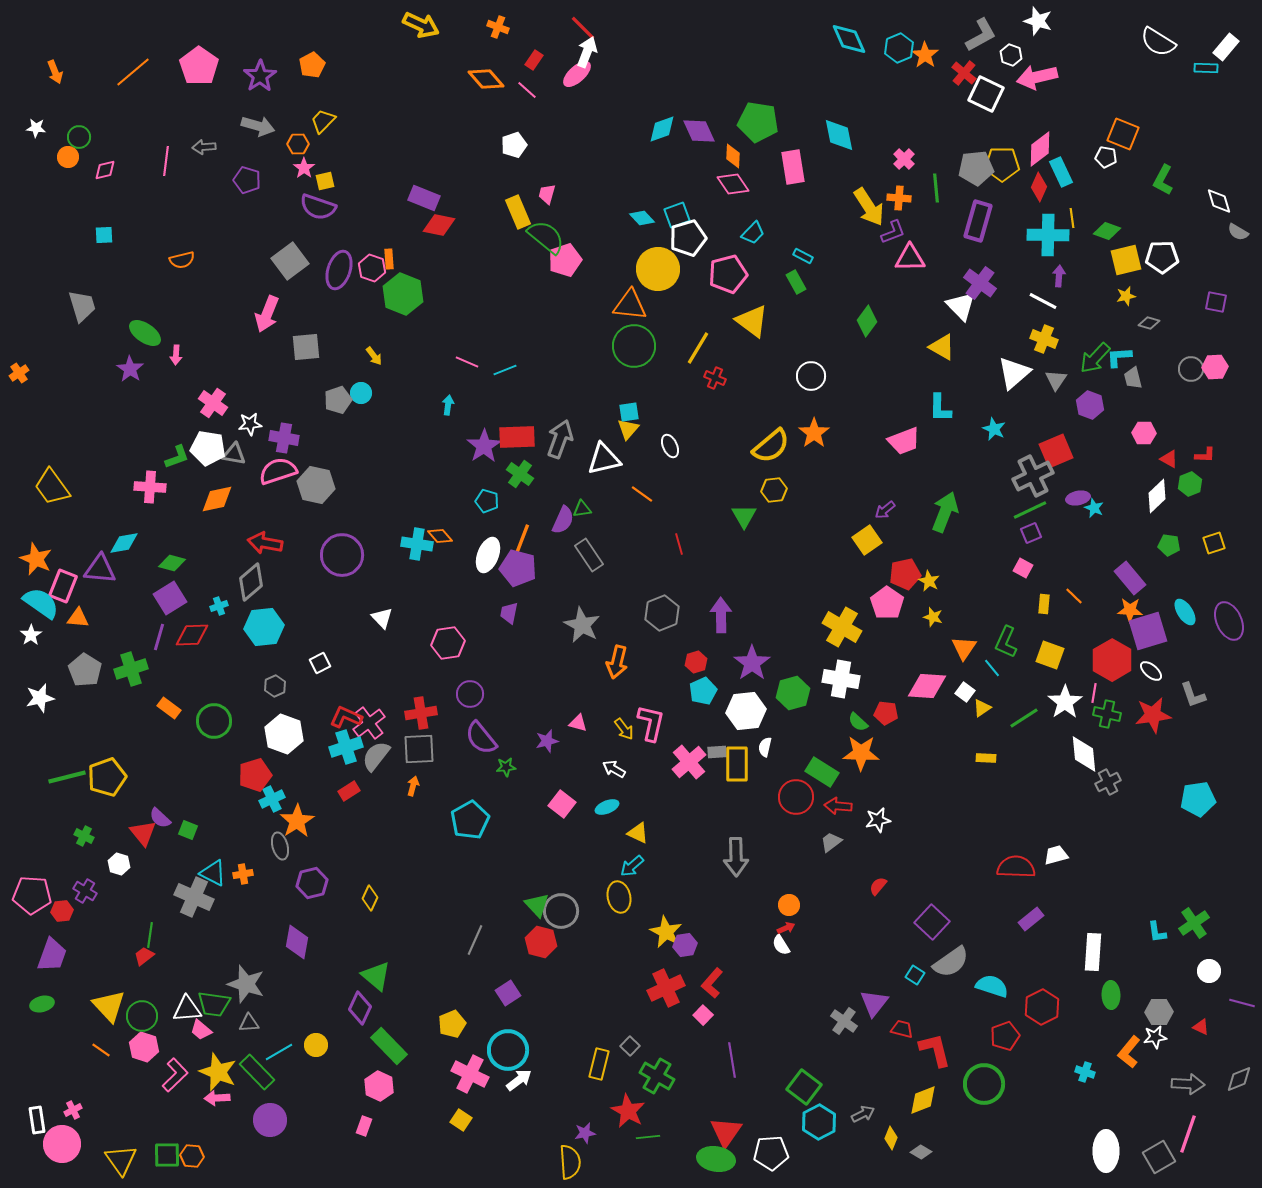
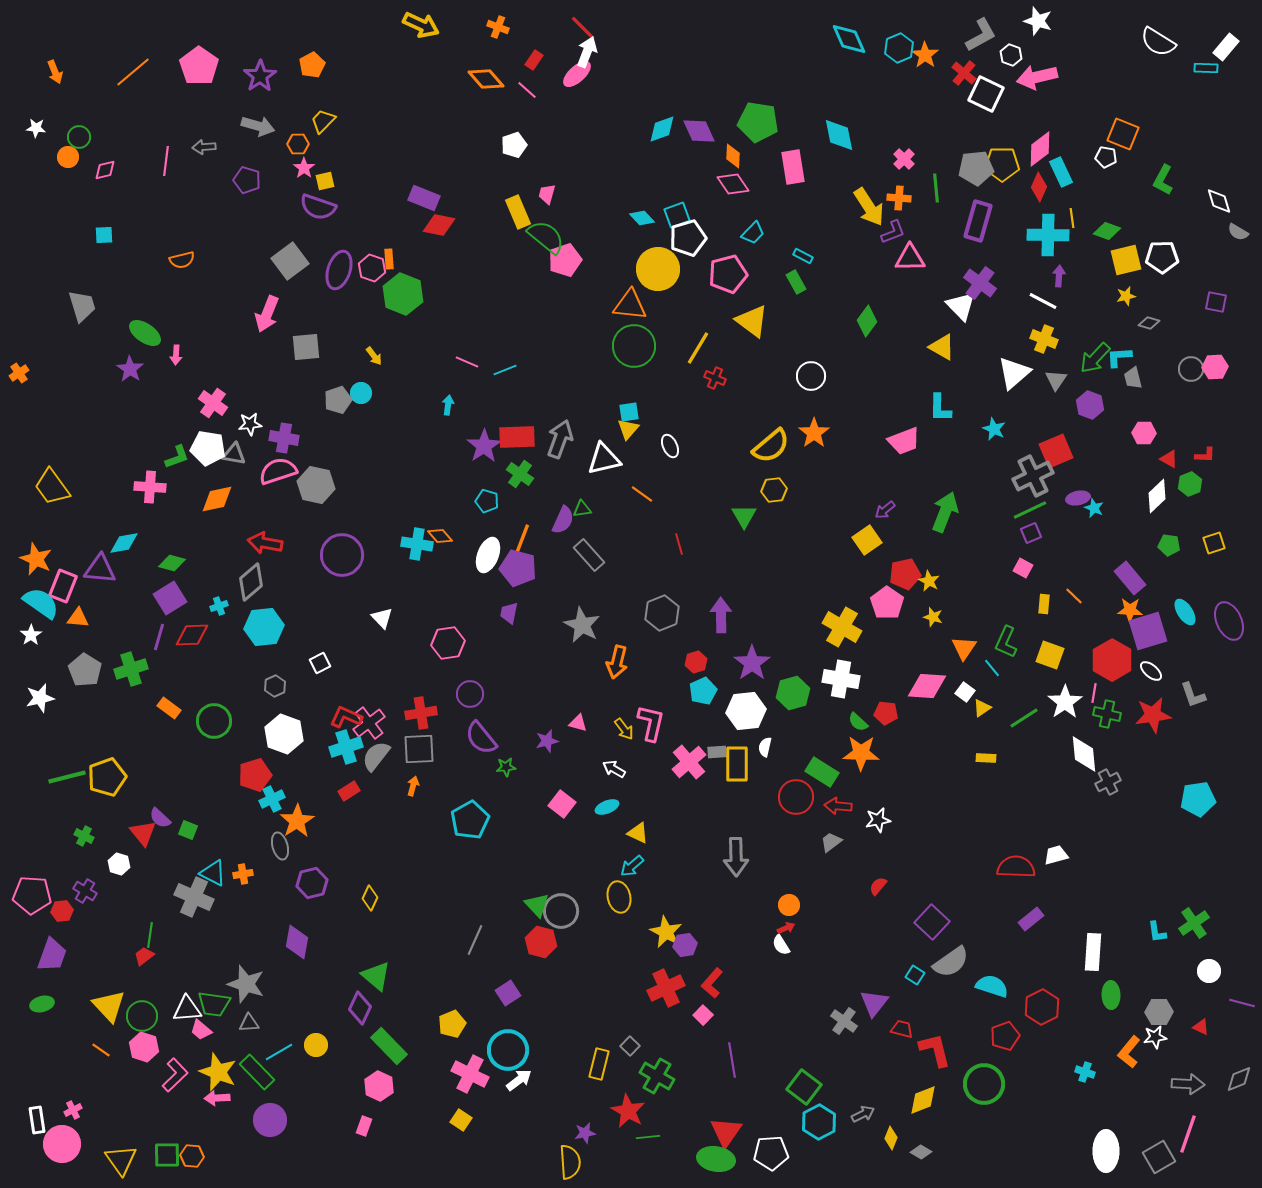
gray rectangle at (589, 555): rotated 8 degrees counterclockwise
